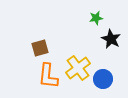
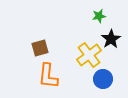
green star: moved 3 px right, 2 px up
black star: rotated 12 degrees clockwise
yellow cross: moved 11 px right, 13 px up
